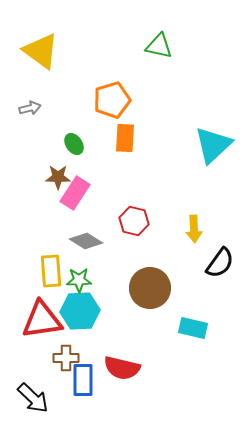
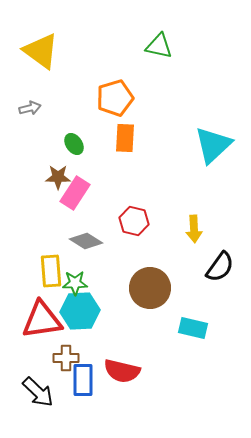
orange pentagon: moved 3 px right, 2 px up
black semicircle: moved 4 px down
green star: moved 4 px left, 3 px down
red semicircle: moved 3 px down
black arrow: moved 5 px right, 6 px up
